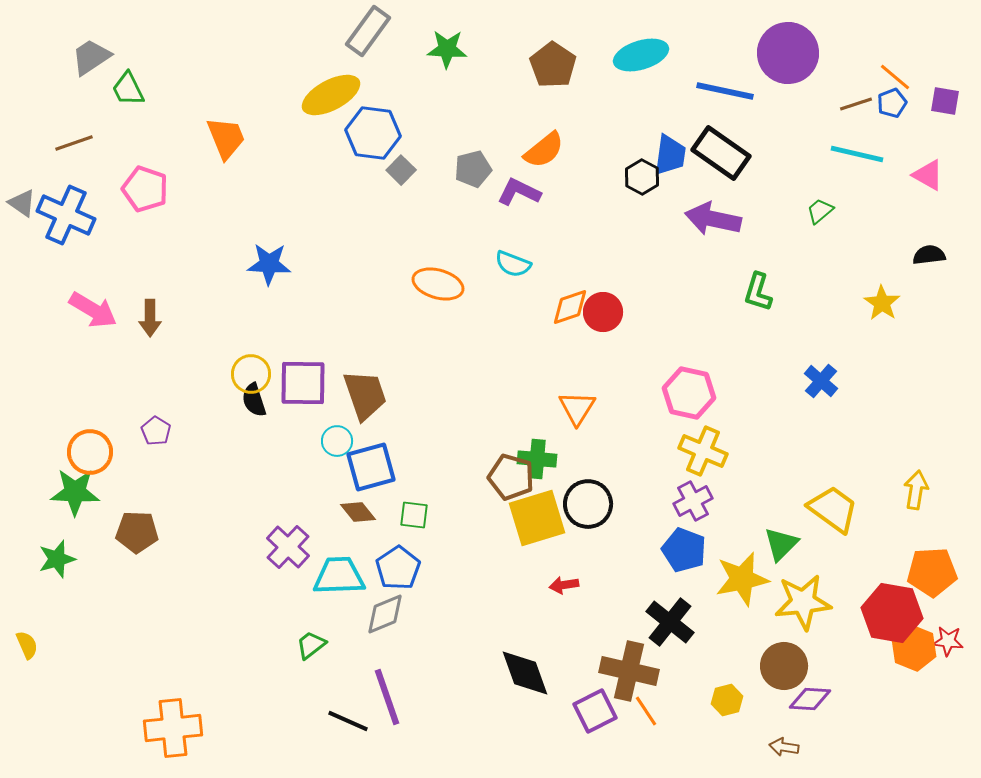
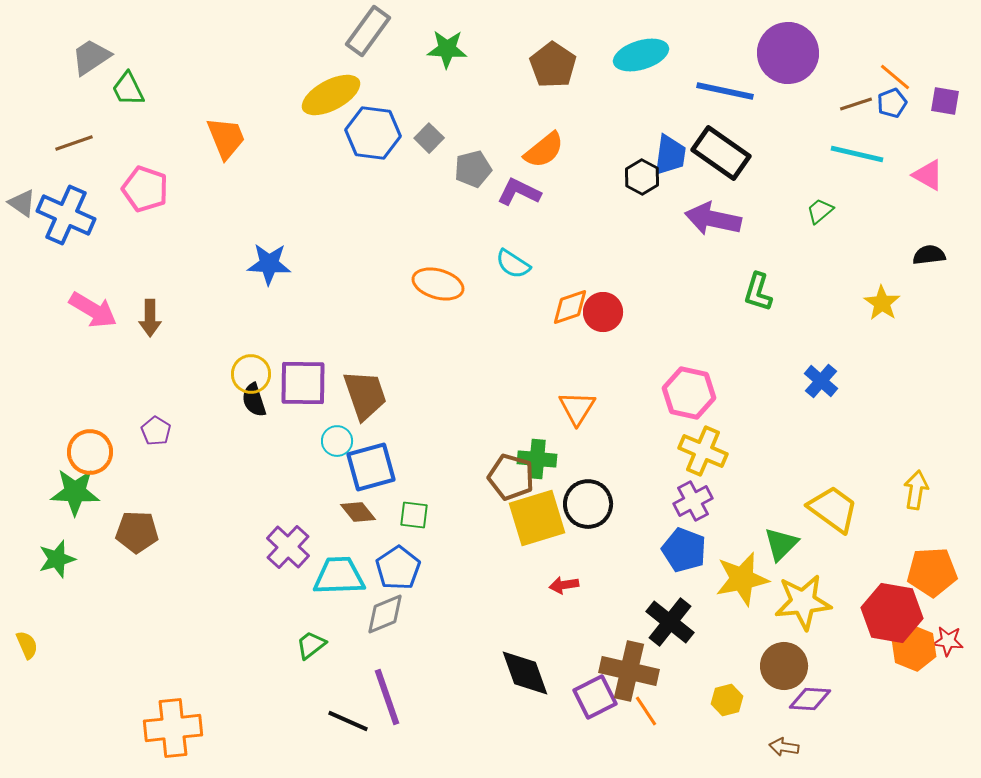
gray square at (401, 170): moved 28 px right, 32 px up
cyan semicircle at (513, 264): rotated 12 degrees clockwise
purple square at (595, 711): moved 14 px up
